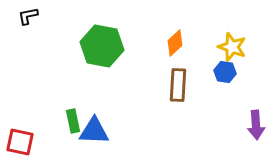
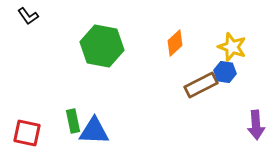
black L-shape: rotated 115 degrees counterclockwise
brown rectangle: moved 23 px right; rotated 60 degrees clockwise
red square: moved 7 px right, 9 px up
